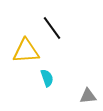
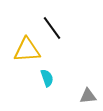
yellow triangle: moved 1 px right, 1 px up
